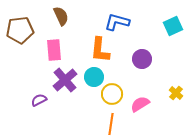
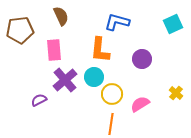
cyan square: moved 2 px up
